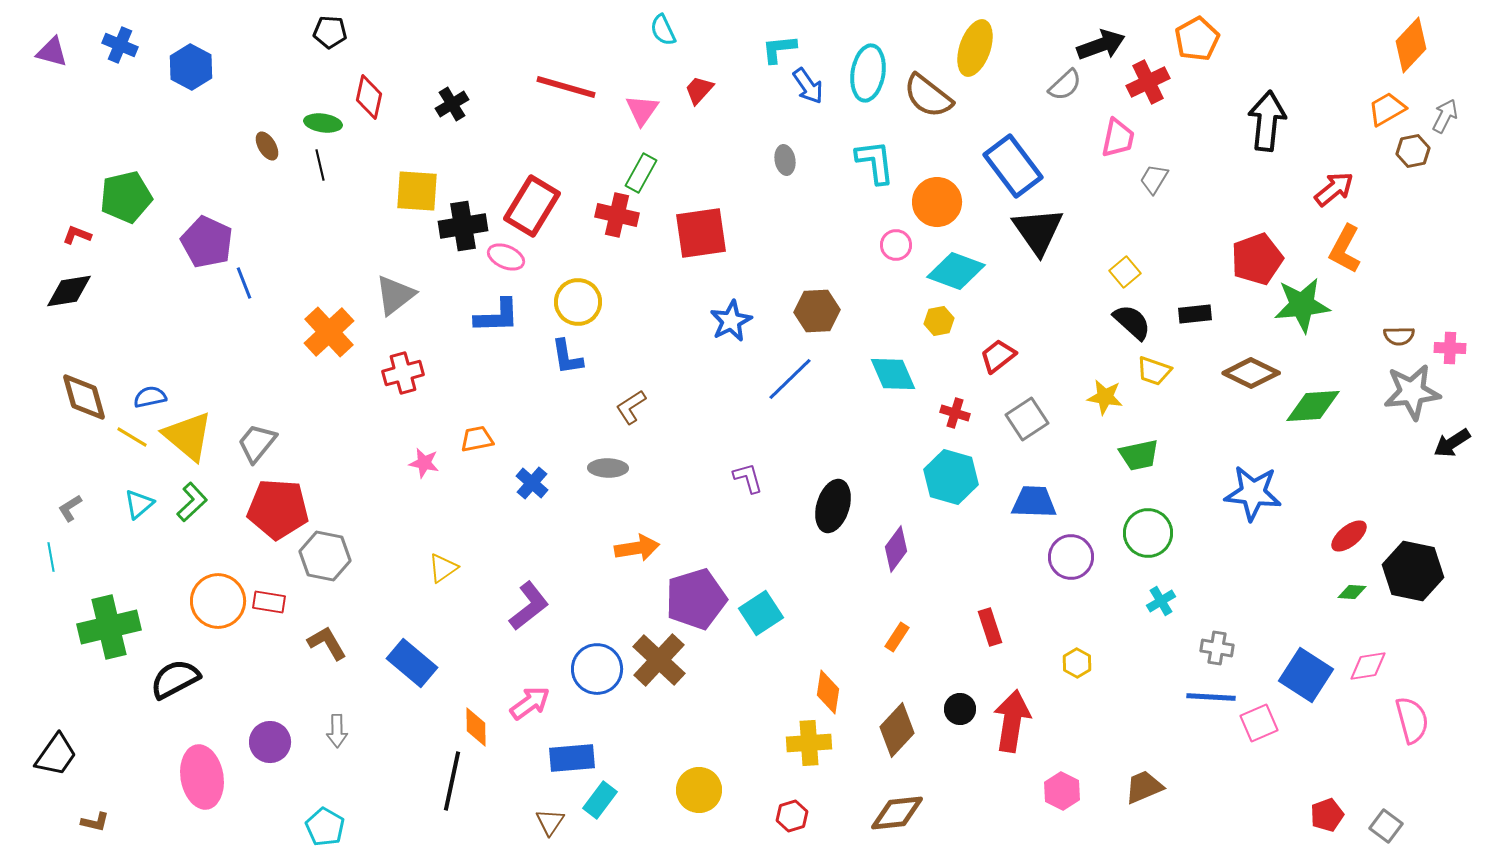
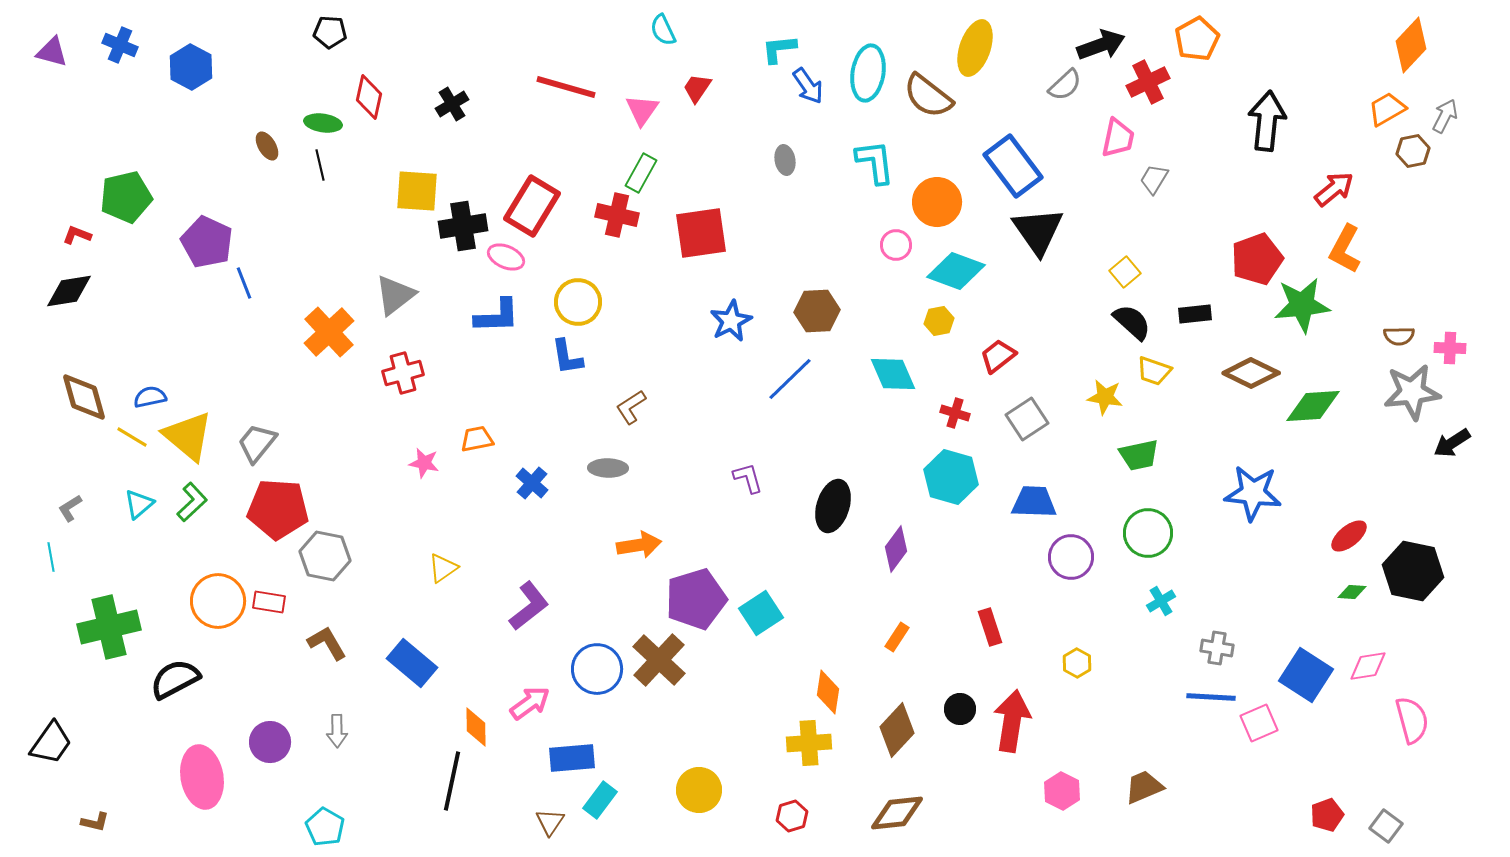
red trapezoid at (699, 90): moved 2 px left, 2 px up; rotated 8 degrees counterclockwise
orange arrow at (637, 548): moved 2 px right, 3 px up
black trapezoid at (56, 755): moved 5 px left, 12 px up
